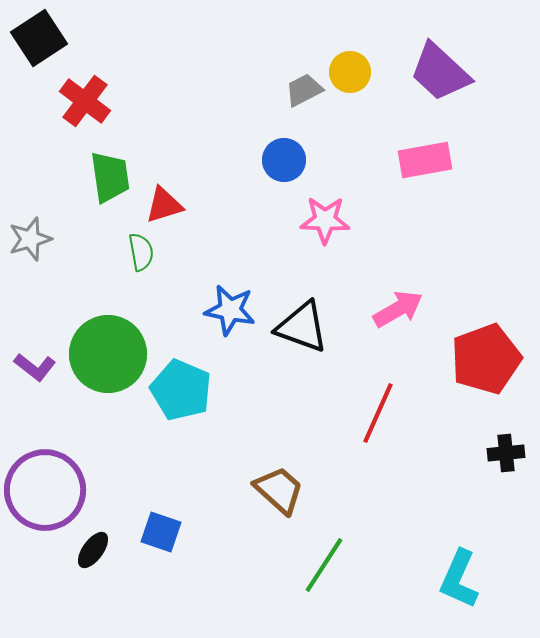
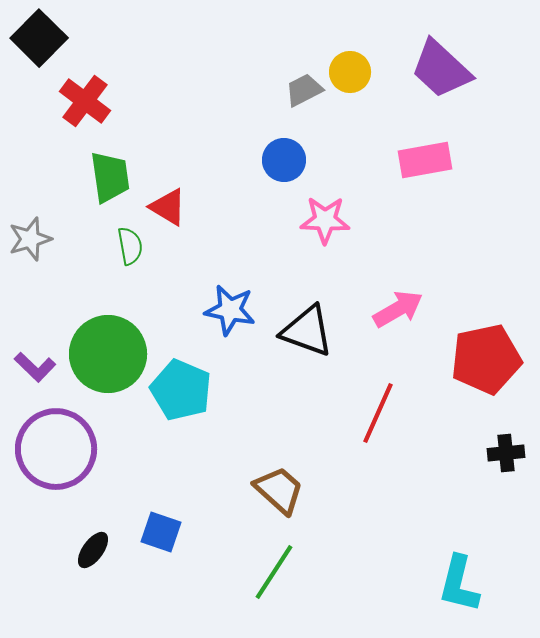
black square: rotated 12 degrees counterclockwise
purple trapezoid: moved 1 px right, 3 px up
red triangle: moved 4 px right, 2 px down; rotated 48 degrees clockwise
green semicircle: moved 11 px left, 6 px up
black triangle: moved 5 px right, 4 px down
red pentagon: rotated 8 degrees clockwise
purple L-shape: rotated 6 degrees clockwise
purple circle: moved 11 px right, 41 px up
green line: moved 50 px left, 7 px down
cyan L-shape: moved 5 px down; rotated 10 degrees counterclockwise
